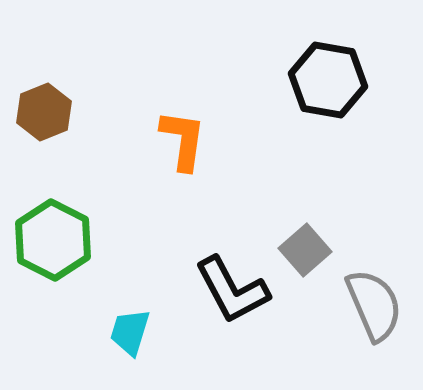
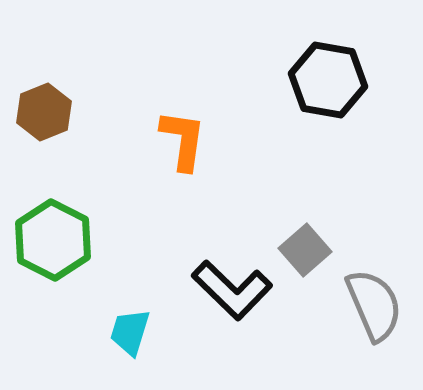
black L-shape: rotated 18 degrees counterclockwise
